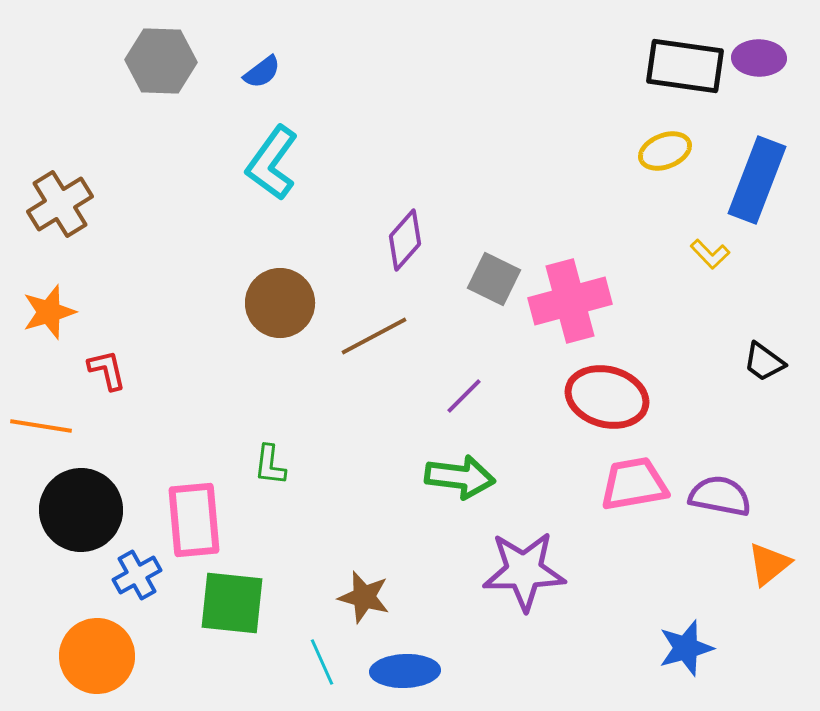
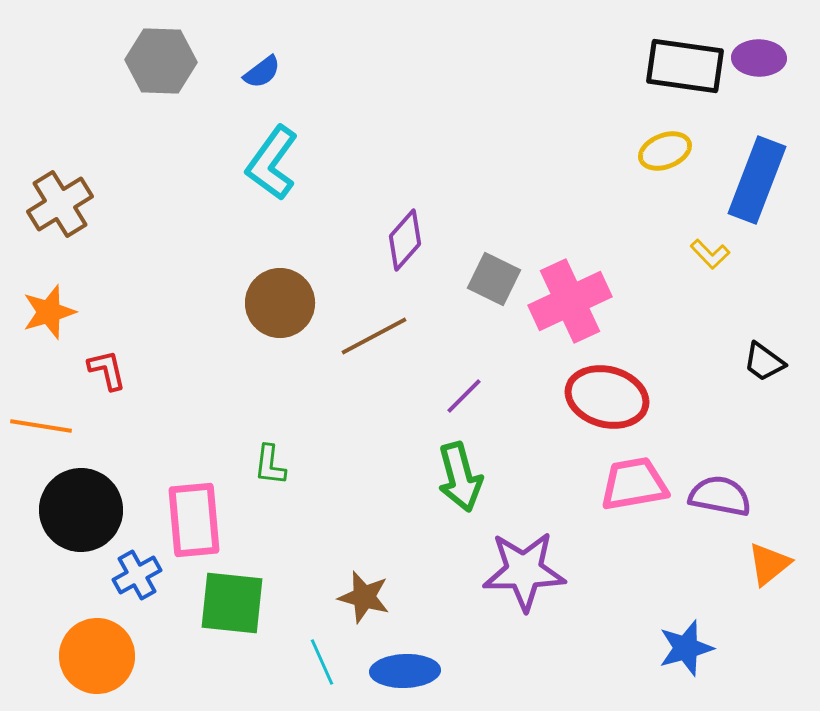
pink cross: rotated 10 degrees counterclockwise
green arrow: rotated 68 degrees clockwise
